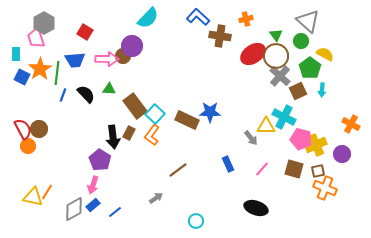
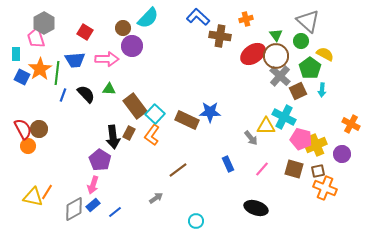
brown circle at (123, 56): moved 28 px up
